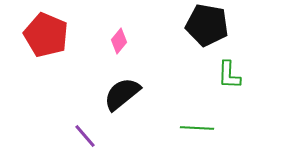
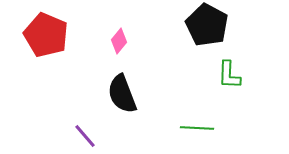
black pentagon: rotated 18 degrees clockwise
black semicircle: rotated 72 degrees counterclockwise
